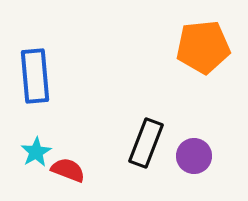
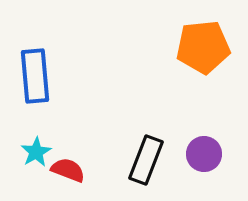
black rectangle: moved 17 px down
purple circle: moved 10 px right, 2 px up
